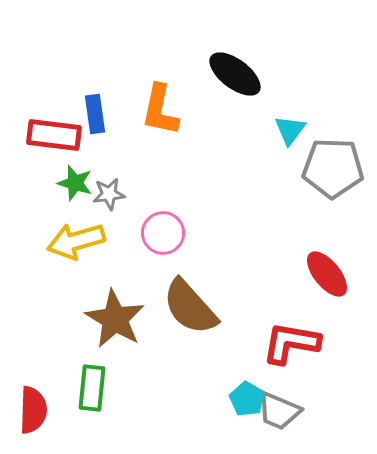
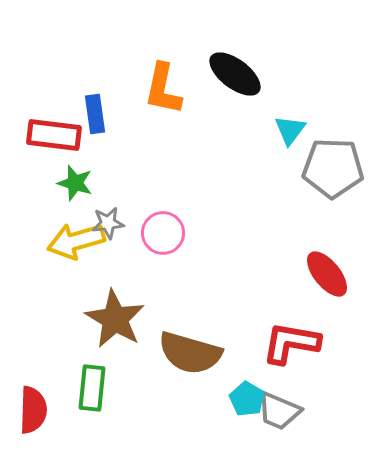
orange L-shape: moved 3 px right, 21 px up
gray star: moved 1 px left, 29 px down
brown semicircle: moved 46 px down; rotated 32 degrees counterclockwise
